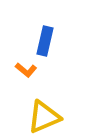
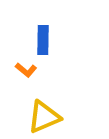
blue rectangle: moved 2 px left, 1 px up; rotated 12 degrees counterclockwise
